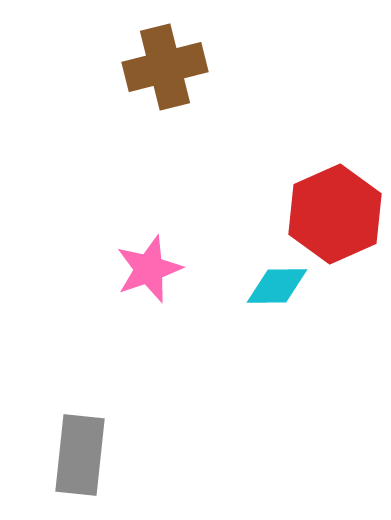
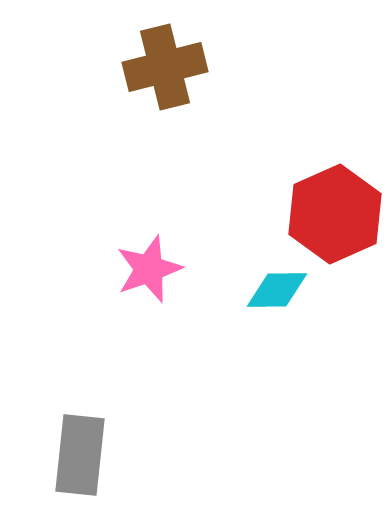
cyan diamond: moved 4 px down
